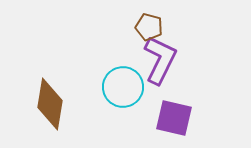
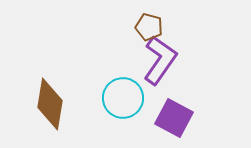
purple L-shape: rotated 9 degrees clockwise
cyan circle: moved 11 px down
purple square: rotated 15 degrees clockwise
